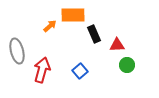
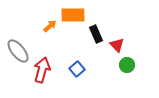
black rectangle: moved 2 px right
red triangle: rotated 49 degrees clockwise
gray ellipse: moved 1 px right; rotated 25 degrees counterclockwise
blue square: moved 3 px left, 2 px up
